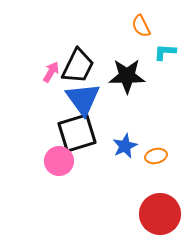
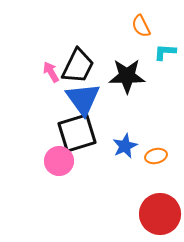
pink arrow: rotated 60 degrees counterclockwise
